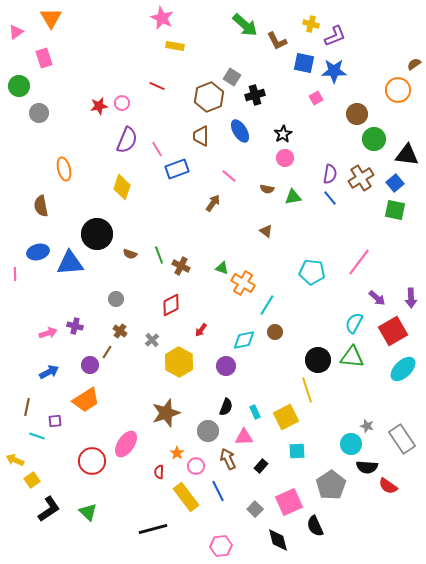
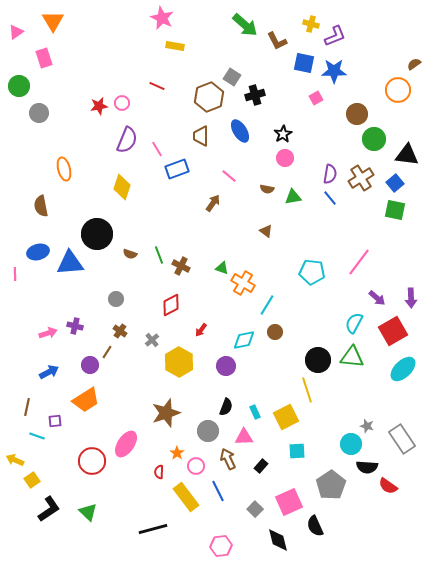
orange triangle at (51, 18): moved 2 px right, 3 px down
